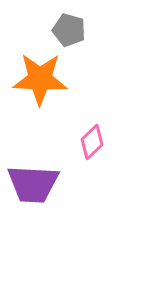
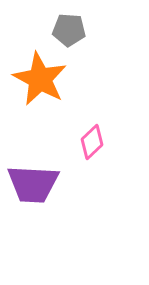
gray pentagon: rotated 12 degrees counterclockwise
orange star: rotated 26 degrees clockwise
